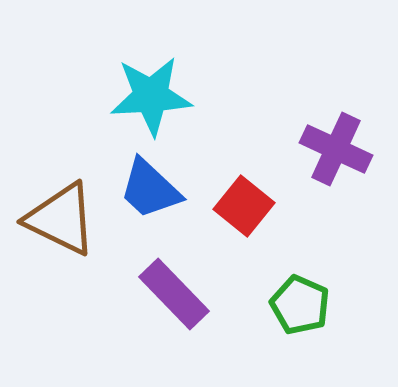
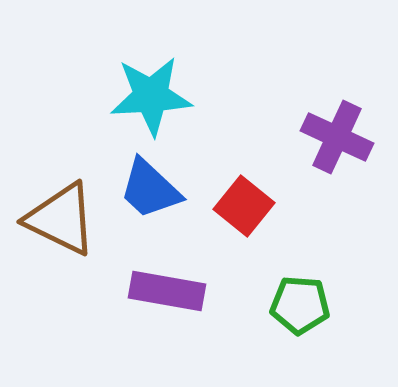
purple cross: moved 1 px right, 12 px up
purple rectangle: moved 7 px left, 3 px up; rotated 36 degrees counterclockwise
green pentagon: rotated 20 degrees counterclockwise
